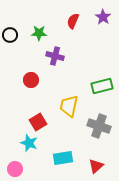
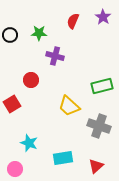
yellow trapezoid: rotated 60 degrees counterclockwise
red square: moved 26 px left, 18 px up
